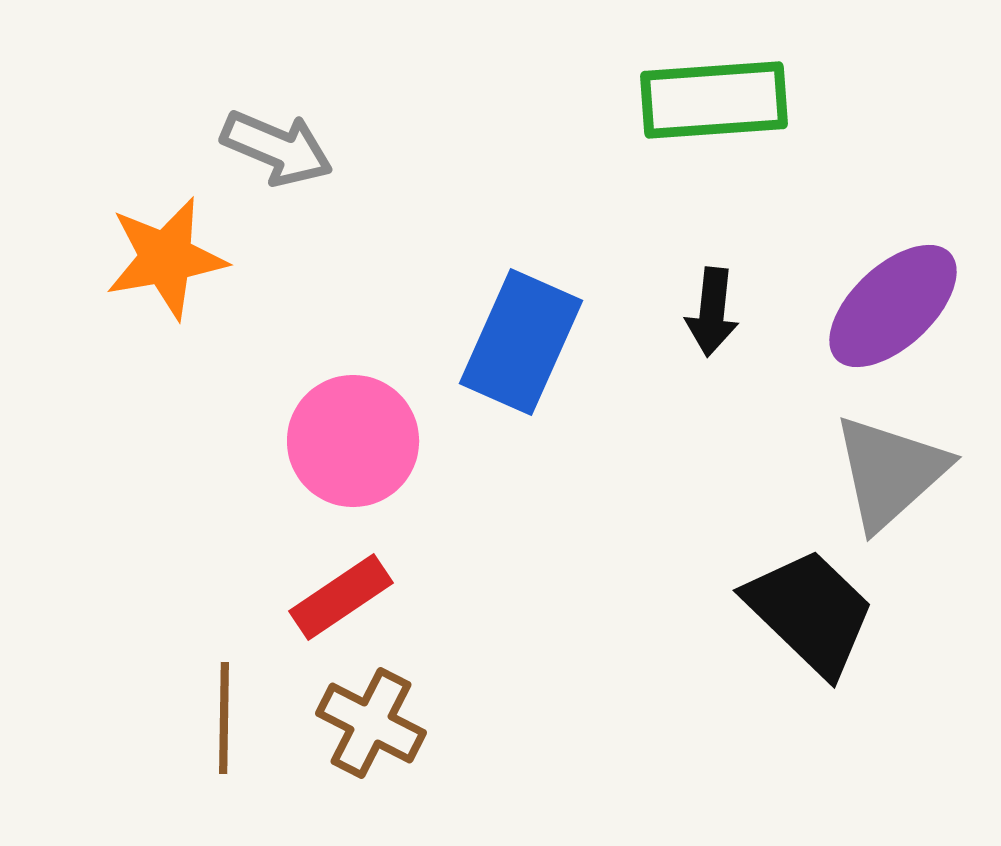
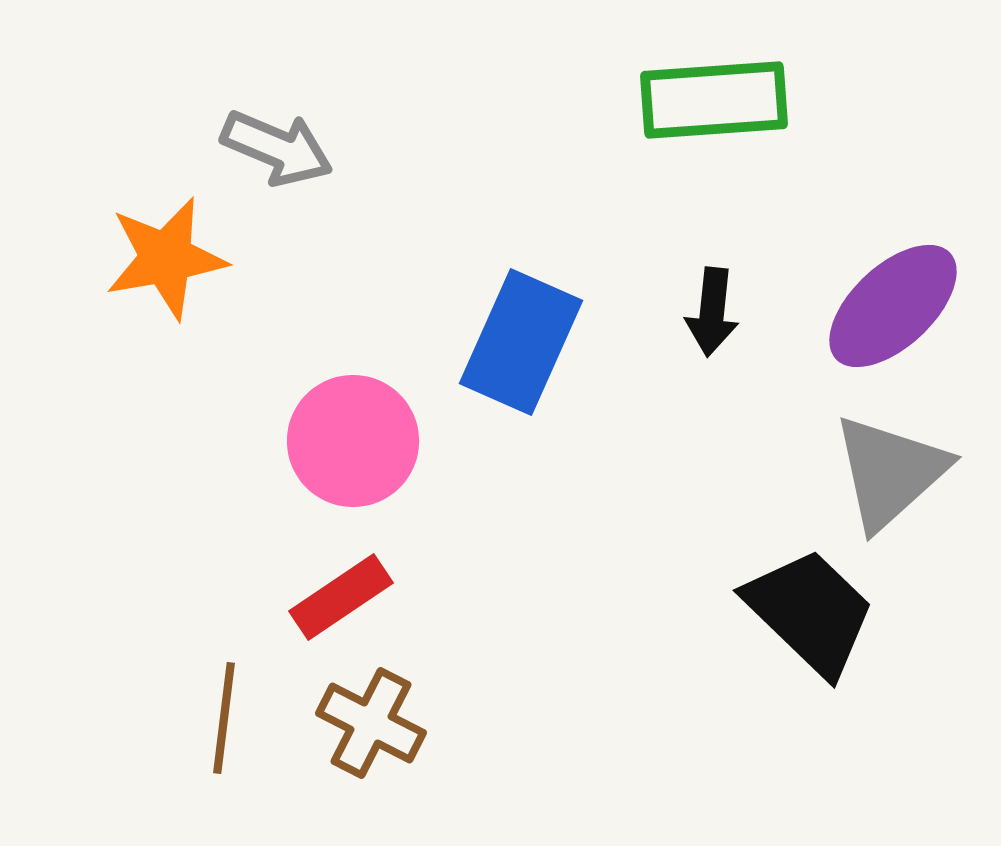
brown line: rotated 6 degrees clockwise
